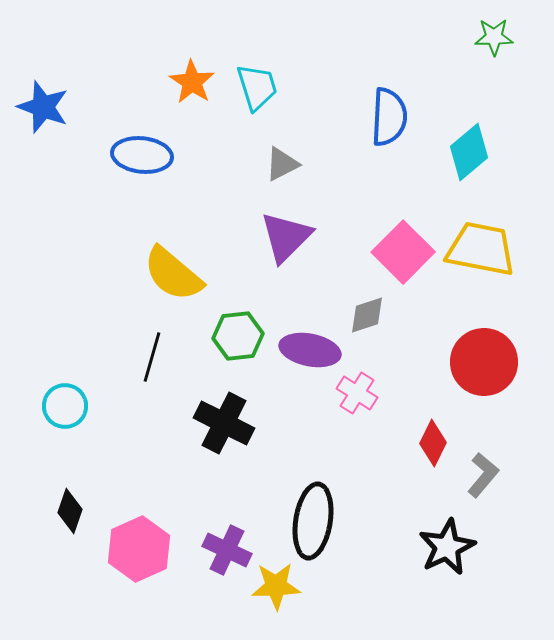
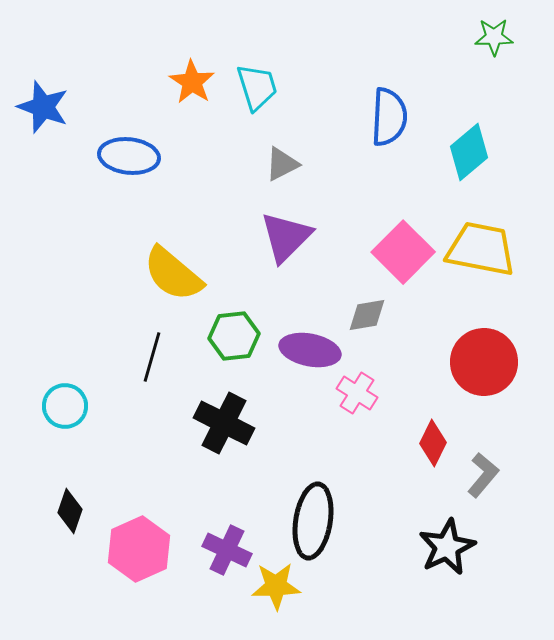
blue ellipse: moved 13 px left, 1 px down
gray diamond: rotated 9 degrees clockwise
green hexagon: moved 4 px left
